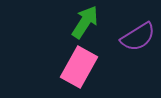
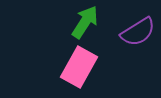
purple semicircle: moved 5 px up
